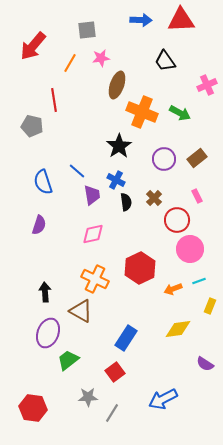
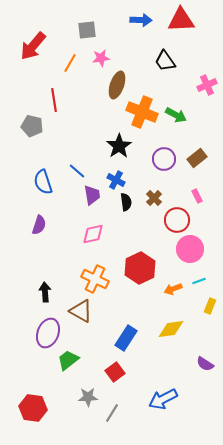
green arrow at (180, 113): moved 4 px left, 2 px down
yellow diamond at (178, 329): moved 7 px left
